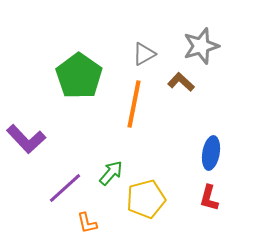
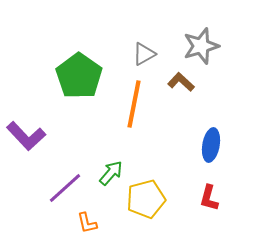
purple L-shape: moved 3 px up
blue ellipse: moved 8 px up
